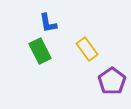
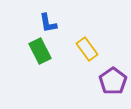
purple pentagon: moved 1 px right
